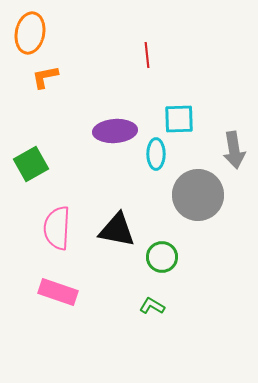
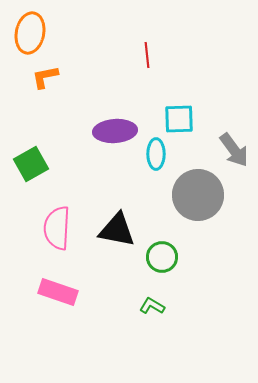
gray arrow: rotated 27 degrees counterclockwise
